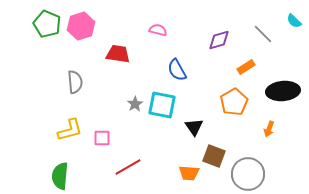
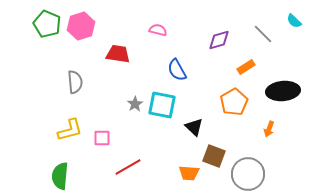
black triangle: rotated 12 degrees counterclockwise
